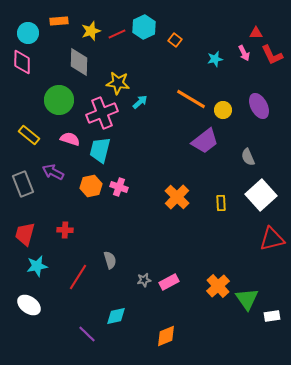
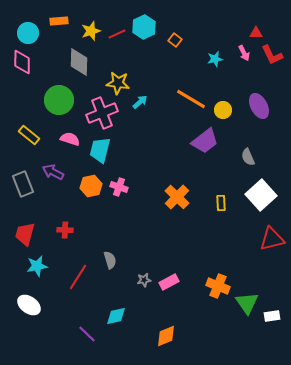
orange cross at (218, 286): rotated 25 degrees counterclockwise
green triangle at (247, 299): moved 4 px down
